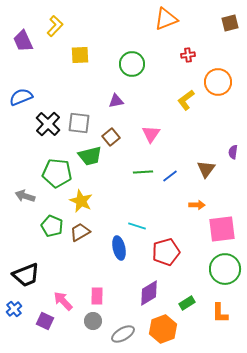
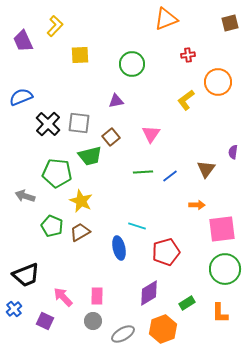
pink arrow at (63, 301): moved 4 px up
